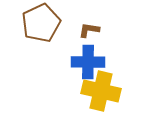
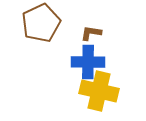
brown L-shape: moved 2 px right, 3 px down
yellow cross: moved 2 px left
